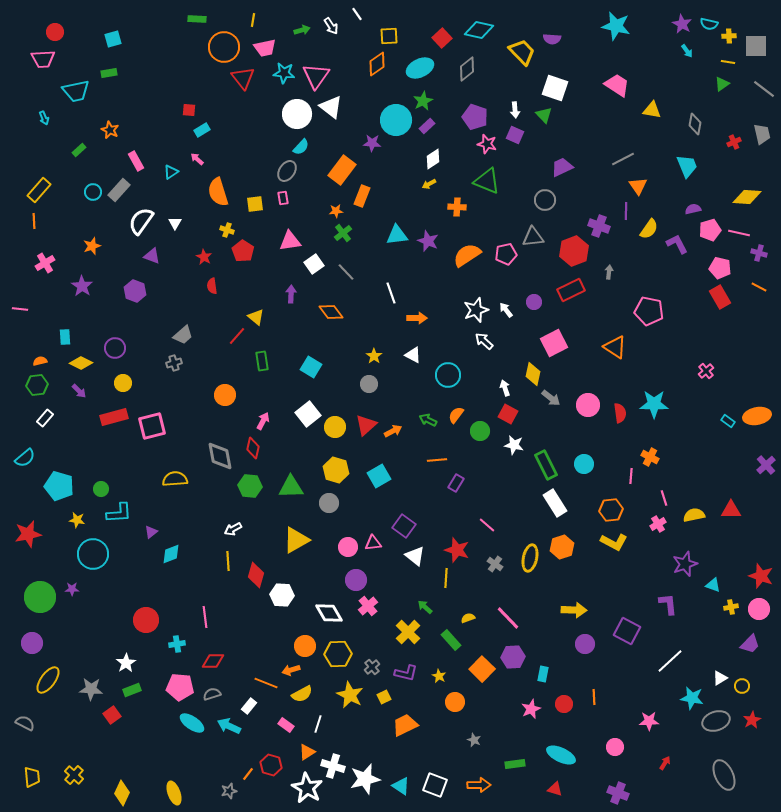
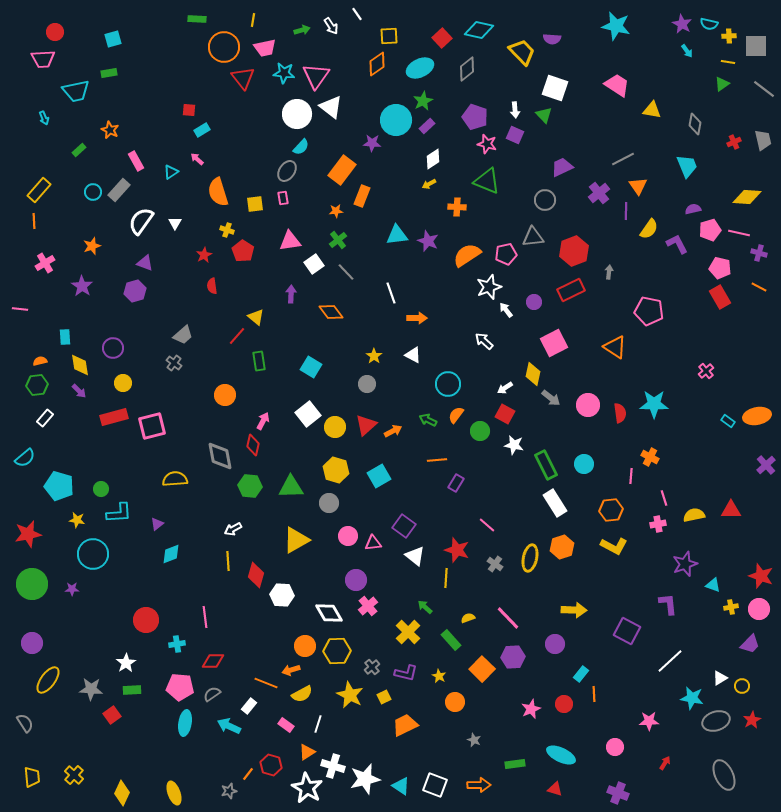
gray trapezoid at (762, 134): moved 1 px right, 6 px down
purple cross at (599, 226): moved 33 px up; rotated 30 degrees clockwise
green cross at (343, 233): moved 5 px left, 7 px down
purple triangle at (152, 256): moved 7 px left, 7 px down
red star at (204, 257): moved 2 px up; rotated 14 degrees clockwise
purple hexagon at (135, 291): rotated 25 degrees clockwise
white star at (476, 310): moved 13 px right, 23 px up
purple circle at (115, 348): moved 2 px left
green rectangle at (262, 361): moved 3 px left
yellow diamond at (81, 363): moved 1 px left, 2 px down; rotated 55 degrees clockwise
gray cross at (174, 363): rotated 35 degrees counterclockwise
cyan circle at (448, 375): moved 9 px down
gray circle at (369, 384): moved 2 px left
white arrow at (505, 388): rotated 105 degrees counterclockwise
red square at (508, 414): moved 3 px left
red diamond at (253, 448): moved 3 px up
pink cross at (658, 524): rotated 21 degrees clockwise
purple triangle at (151, 532): moved 6 px right, 8 px up
yellow L-shape at (614, 542): moved 4 px down
pink circle at (348, 547): moved 11 px up
green circle at (40, 597): moved 8 px left, 13 px up
purple circle at (585, 644): moved 30 px left
yellow hexagon at (338, 654): moved 1 px left, 3 px up
cyan rectangle at (543, 674): moved 38 px right; rotated 28 degrees clockwise
green rectangle at (132, 690): rotated 18 degrees clockwise
gray semicircle at (212, 694): rotated 18 degrees counterclockwise
orange line at (594, 697): moved 3 px up
gray semicircle at (25, 723): rotated 30 degrees clockwise
cyan ellipse at (192, 723): moved 7 px left; rotated 65 degrees clockwise
